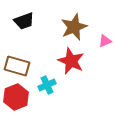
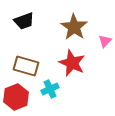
brown star: rotated 16 degrees counterclockwise
pink triangle: rotated 24 degrees counterclockwise
red star: moved 1 px right, 2 px down
brown rectangle: moved 9 px right
cyan cross: moved 3 px right, 4 px down
